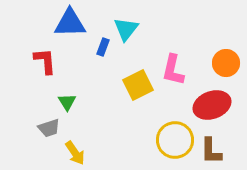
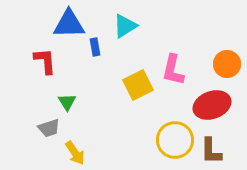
blue triangle: moved 1 px left, 1 px down
cyan triangle: moved 1 px left, 3 px up; rotated 20 degrees clockwise
blue rectangle: moved 8 px left; rotated 30 degrees counterclockwise
orange circle: moved 1 px right, 1 px down
